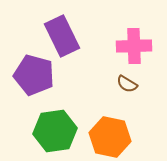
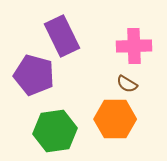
orange hexagon: moved 5 px right, 18 px up; rotated 12 degrees counterclockwise
